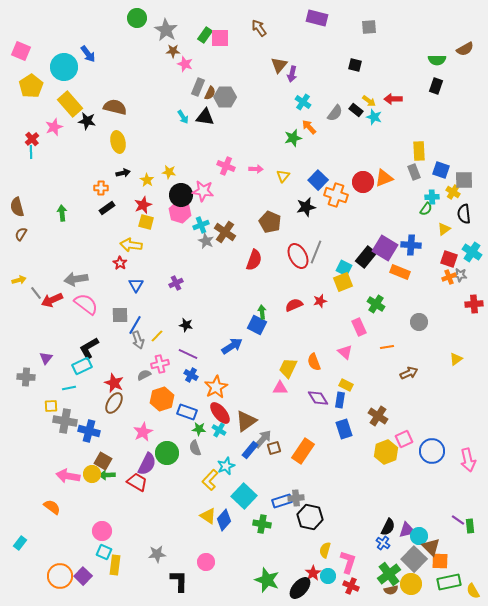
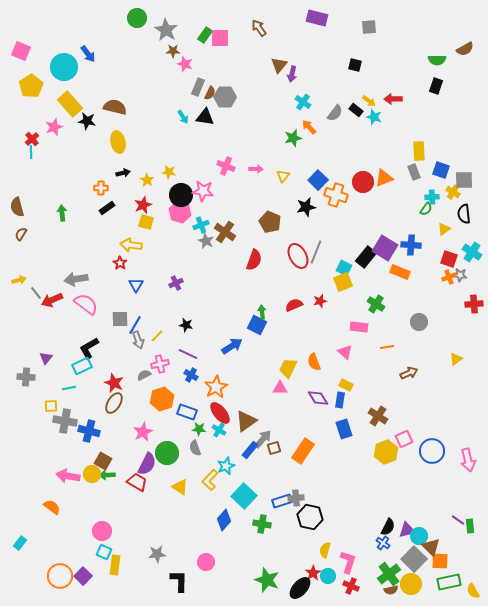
gray square at (120, 315): moved 4 px down
pink rectangle at (359, 327): rotated 60 degrees counterclockwise
yellow triangle at (208, 516): moved 28 px left, 29 px up
